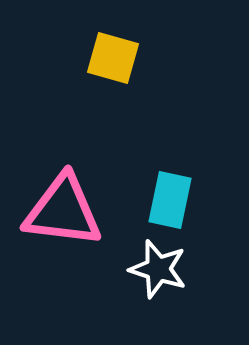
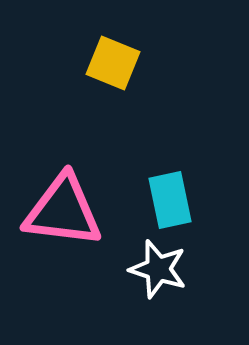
yellow square: moved 5 px down; rotated 6 degrees clockwise
cyan rectangle: rotated 24 degrees counterclockwise
